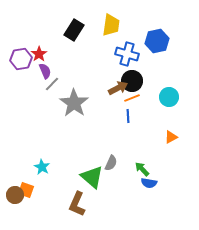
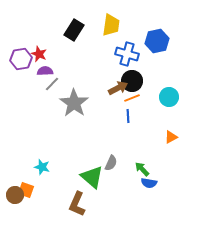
red star: rotated 14 degrees counterclockwise
purple semicircle: rotated 70 degrees counterclockwise
cyan star: rotated 14 degrees counterclockwise
